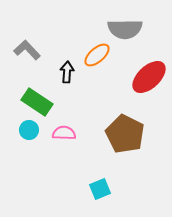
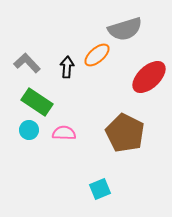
gray semicircle: rotated 16 degrees counterclockwise
gray L-shape: moved 13 px down
black arrow: moved 5 px up
brown pentagon: moved 1 px up
